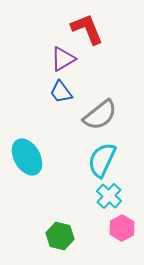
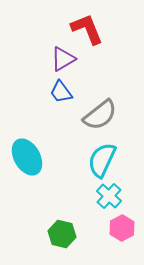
green hexagon: moved 2 px right, 2 px up
